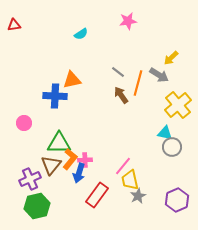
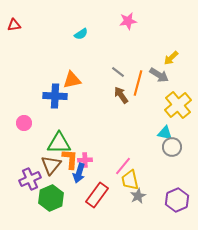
orange L-shape: rotated 35 degrees counterclockwise
green hexagon: moved 14 px right, 8 px up; rotated 10 degrees counterclockwise
